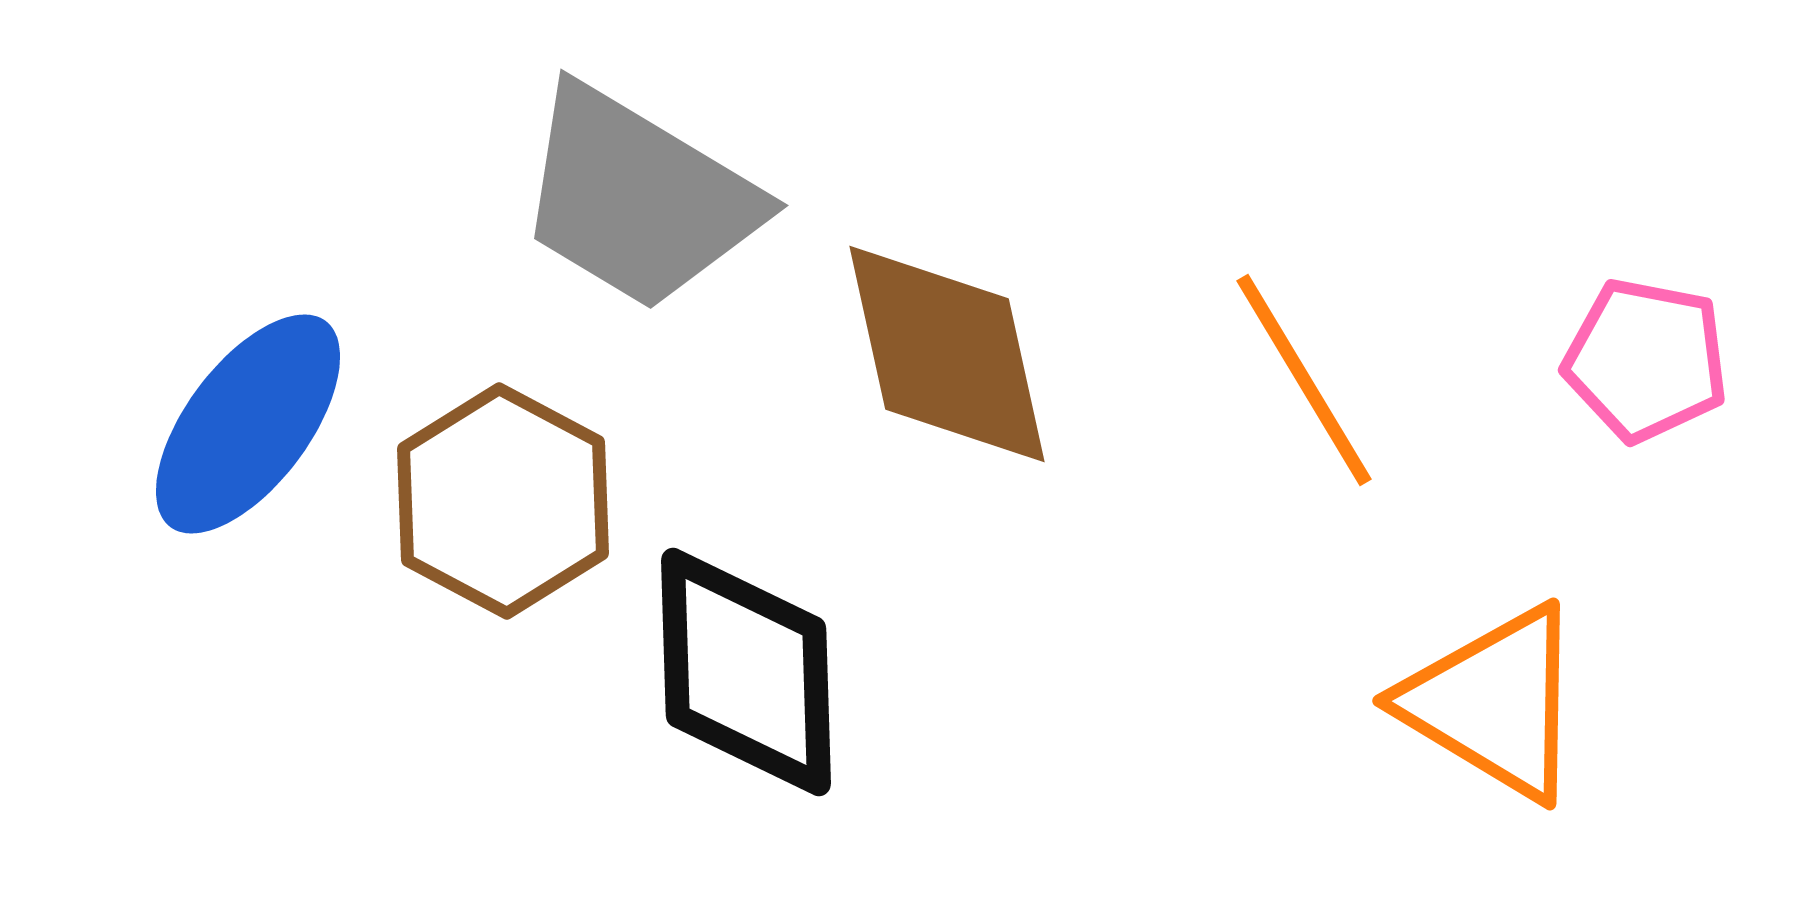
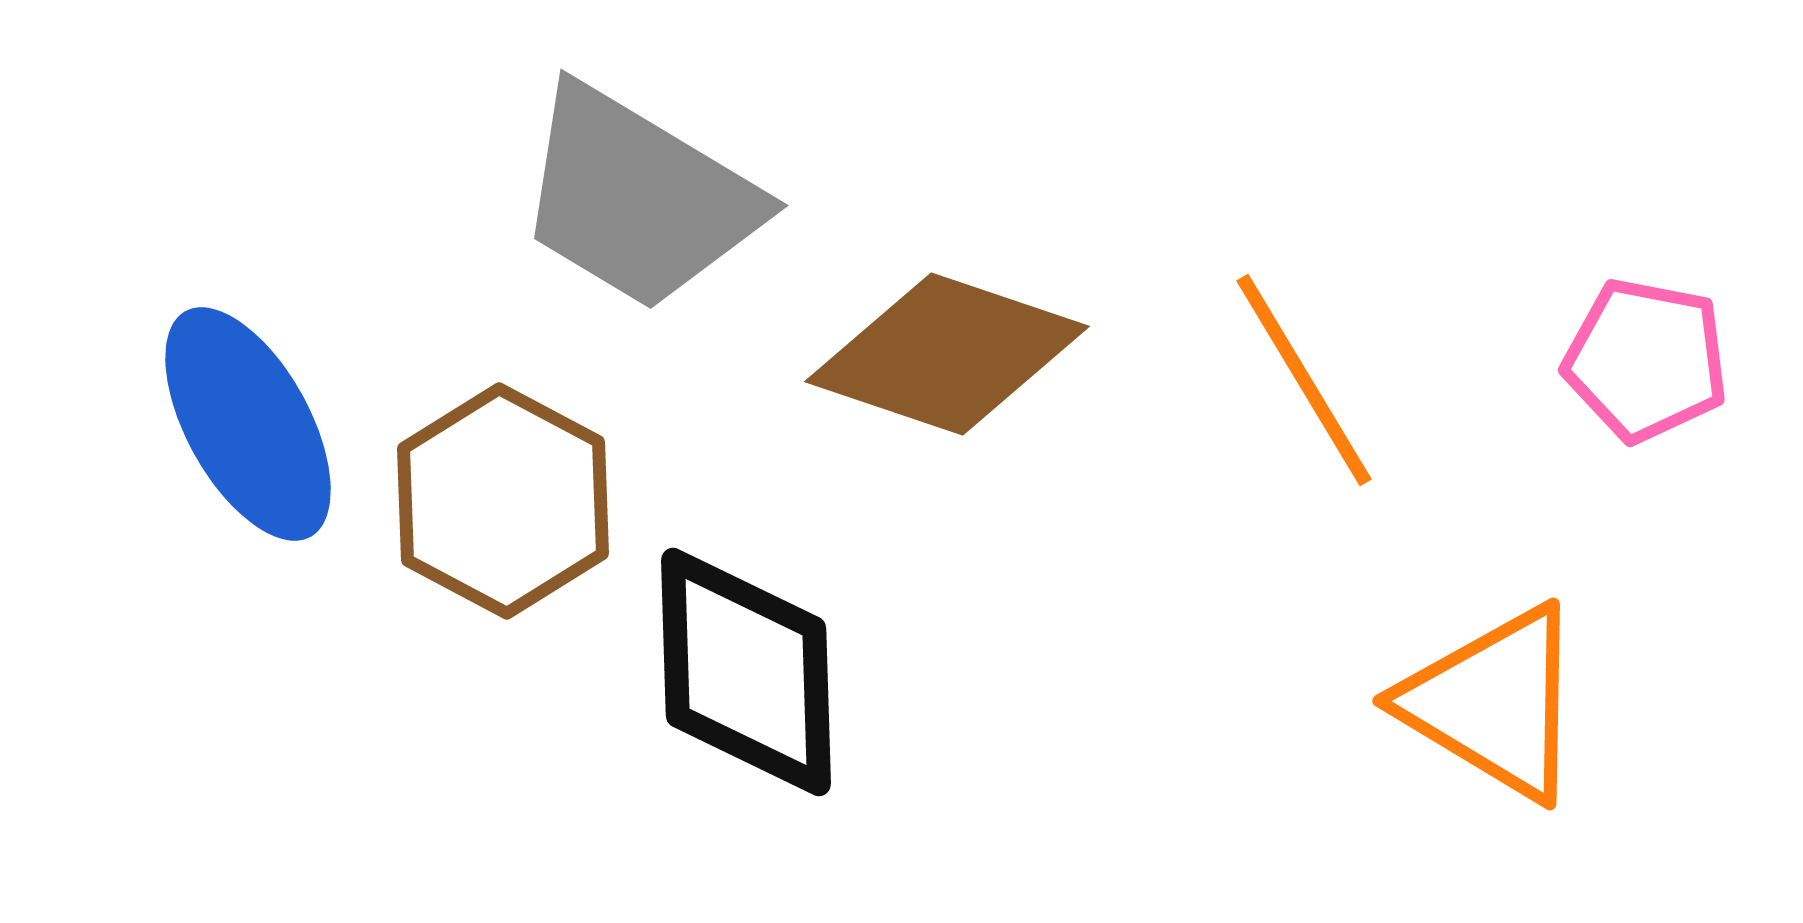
brown diamond: rotated 59 degrees counterclockwise
blue ellipse: rotated 66 degrees counterclockwise
